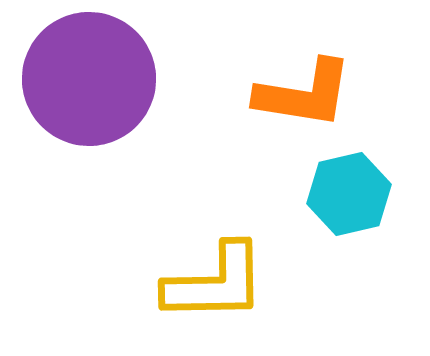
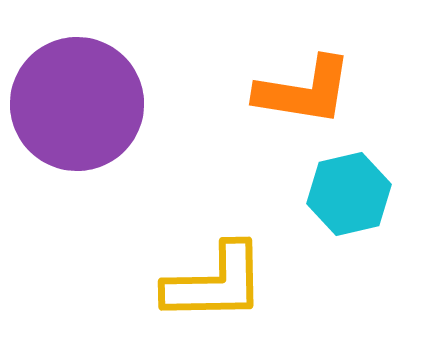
purple circle: moved 12 px left, 25 px down
orange L-shape: moved 3 px up
